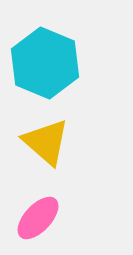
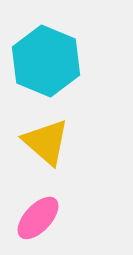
cyan hexagon: moved 1 px right, 2 px up
